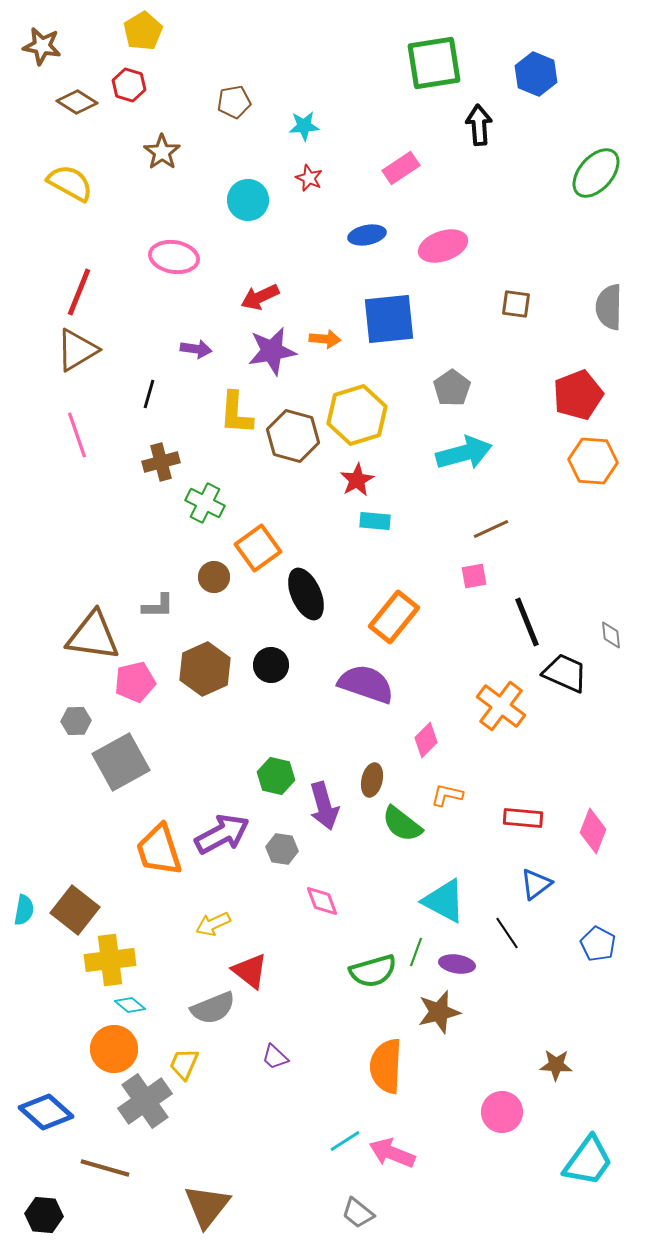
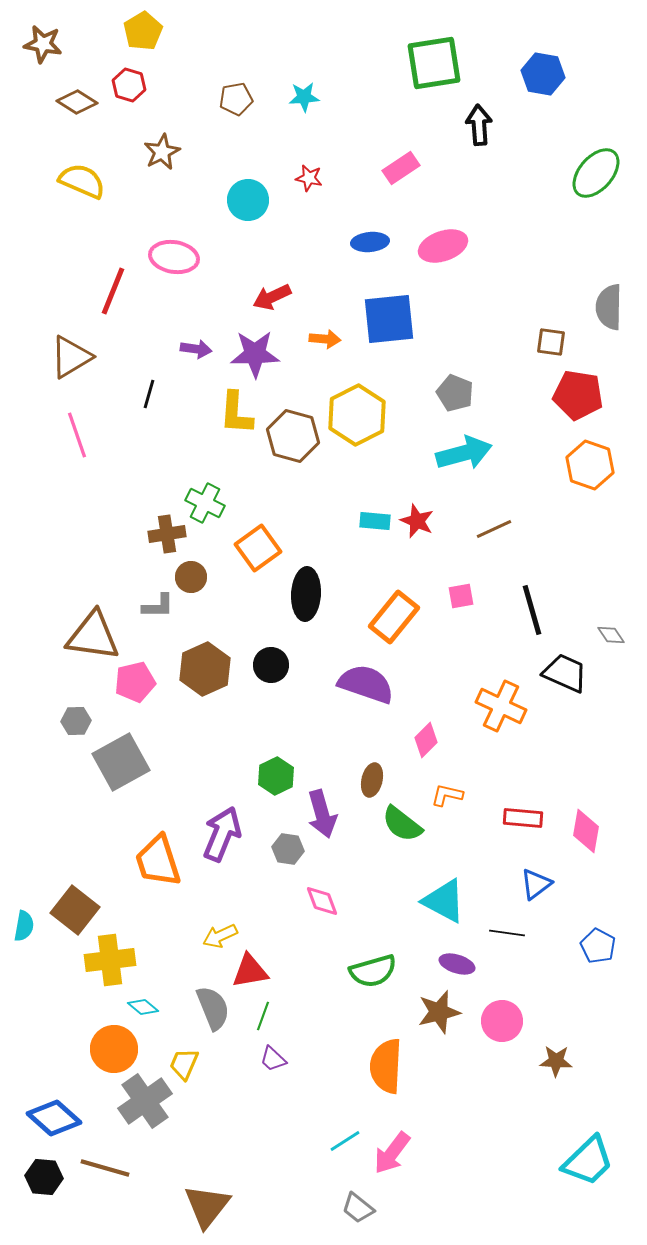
brown star at (42, 46): moved 1 px right, 2 px up
blue hexagon at (536, 74): moved 7 px right; rotated 12 degrees counterclockwise
brown pentagon at (234, 102): moved 2 px right, 3 px up
cyan star at (304, 126): moved 29 px up
brown star at (162, 152): rotated 9 degrees clockwise
red star at (309, 178): rotated 12 degrees counterclockwise
yellow semicircle at (70, 183): moved 12 px right, 2 px up; rotated 6 degrees counterclockwise
blue ellipse at (367, 235): moved 3 px right, 7 px down; rotated 6 degrees clockwise
red line at (79, 292): moved 34 px right, 1 px up
red arrow at (260, 297): moved 12 px right
brown square at (516, 304): moved 35 px right, 38 px down
brown triangle at (77, 350): moved 6 px left, 7 px down
purple star at (272, 351): moved 17 px left, 3 px down; rotated 9 degrees clockwise
gray pentagon at (452, 388): moved 3 px right, 5 px down; rotated 15 degrees counterclockwise
red pentagon at (578, 395): rotated 30 degrees clockwise
yellow hexagon at (357, 415): rotated 10 degrees counterclockwise
orange hexagon at (593, 461): moved 3 px left, 4 px down; rotated 15 degrees clockwise
brown cross at (161, 462): moved 6 px right, 72 px down; rotated 6 degrees clockwise
red star at (357, 480): moved 60 px right, 41 px down; rotated 20 degrees counterclockwise
brown line at (491, 529): moved 3 px right
pink square at (474, 576): moved 13 px left, 20 px down
brown circle at (214, 577): moved 23 px left
black ellipse at (306, 594): rotated 27 degrees clockwise
black line at (527, 622): moved 5 px right, 12 px up; rotated 6 degrees clockwise
gray diamond at (611, 635): rotated 28 degrees counterclockwise
orange cross at (501, 706): rotated 12 degrees counterclockwise
green hexagon at (276, 776): rotated 21 degrees clockwise
purple arrow at (324, 806): moved 2 px left, 8 px down
pink diamond at (593, 831): moved 7 px left; rotated 12 degrees counterclockwise
purple arrow at (222, 834): rotated 40 degrees counterclockwise
gray hexagon at (282, 849): moved 6 px right
orange trapezoid at (159, 850): moved 1 px left, 11 px down
cyan semicircle at (24, 910): moved 16 px down
yellow arrow at (213, 924): moved 7 px right, 12 px down
black line at (507, 933): rotated 48 degrees counterclockwise
blue pentagon at (598, 944): moved 2 px down
green line at (416, 952): moved 153 px left, 64 px down
purple ellipse at (457, 964): rotated 8 degrees clockwise
red triangle at (250, 971): rotated 48 degrees counterclockwise
cyan diamond at (130, 1005): moved 13 px right, 2 px down
gray semicircle at (213, 1008): rotated 90 degrees counterclockwise
purple trapezoid at (275, 1057): moved 2 px left, 2 px down
brown star at (556, 1065): moved 4 px up
blue diamond at (46, 1112): moved 8 px right, 6 px down
pink circle at (502, 1112): moved 91 px up
pink arrow at (392, 1153): rotated 75 degrees counterclockwise
cyan trapezoid at (588, 1161): rotated 10 degrees clockwise
gray trapezoid at (358, 1213): moved 5 px up
black hexagon at (44, 1215): moved 38 px up
